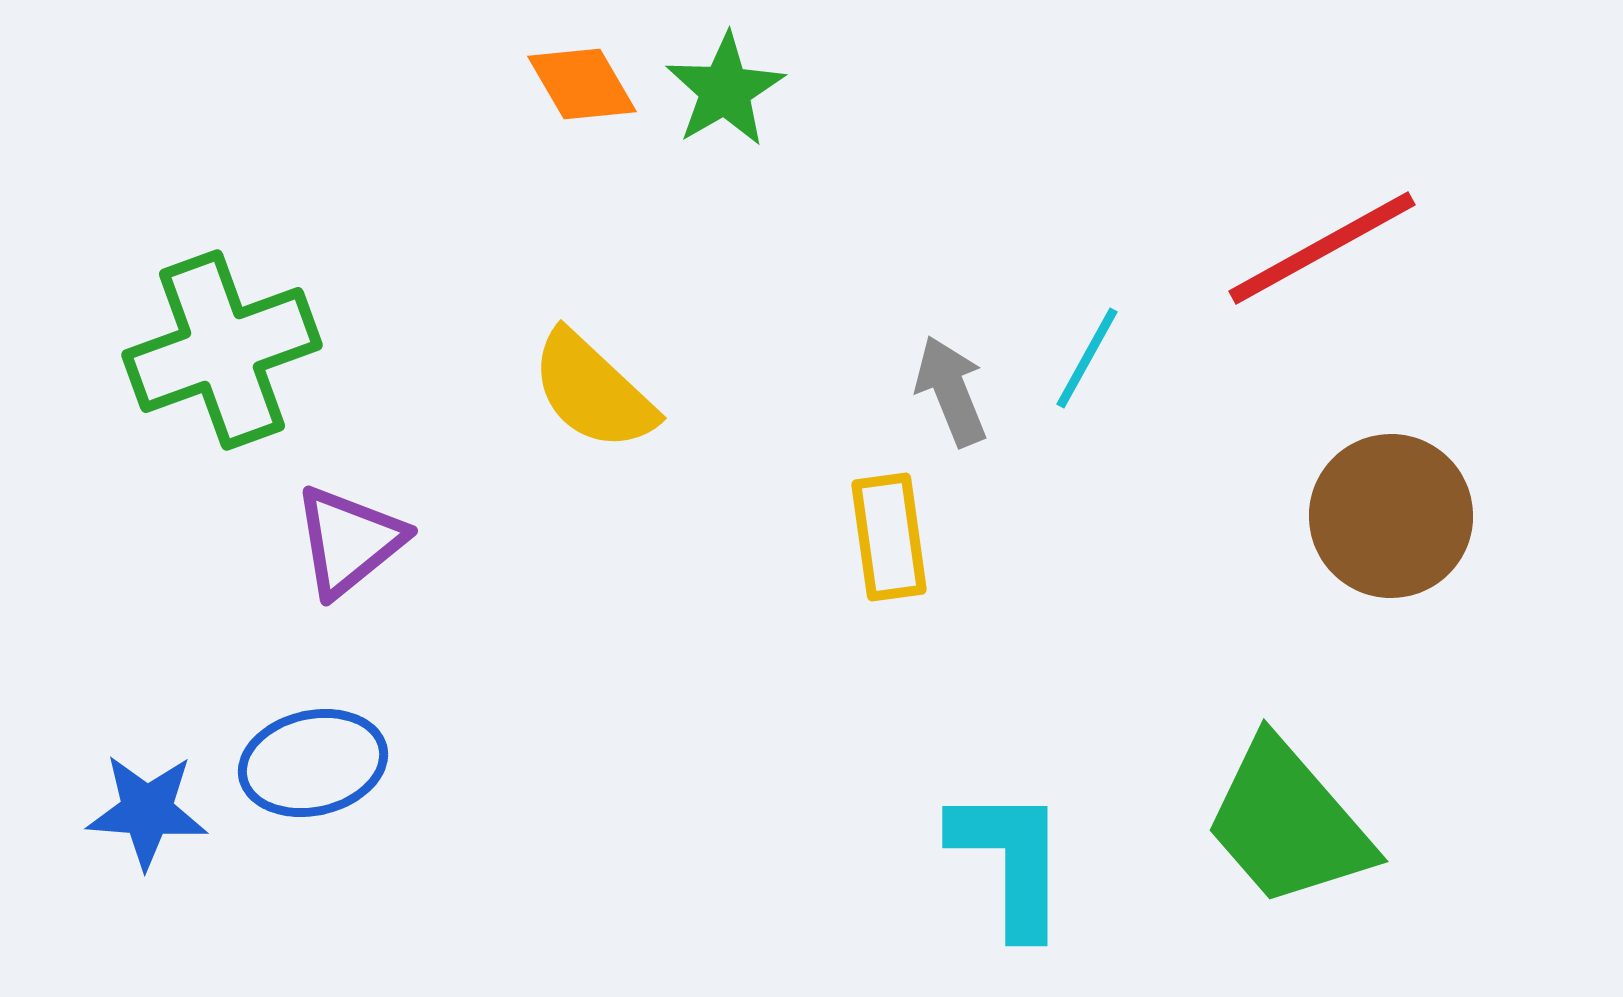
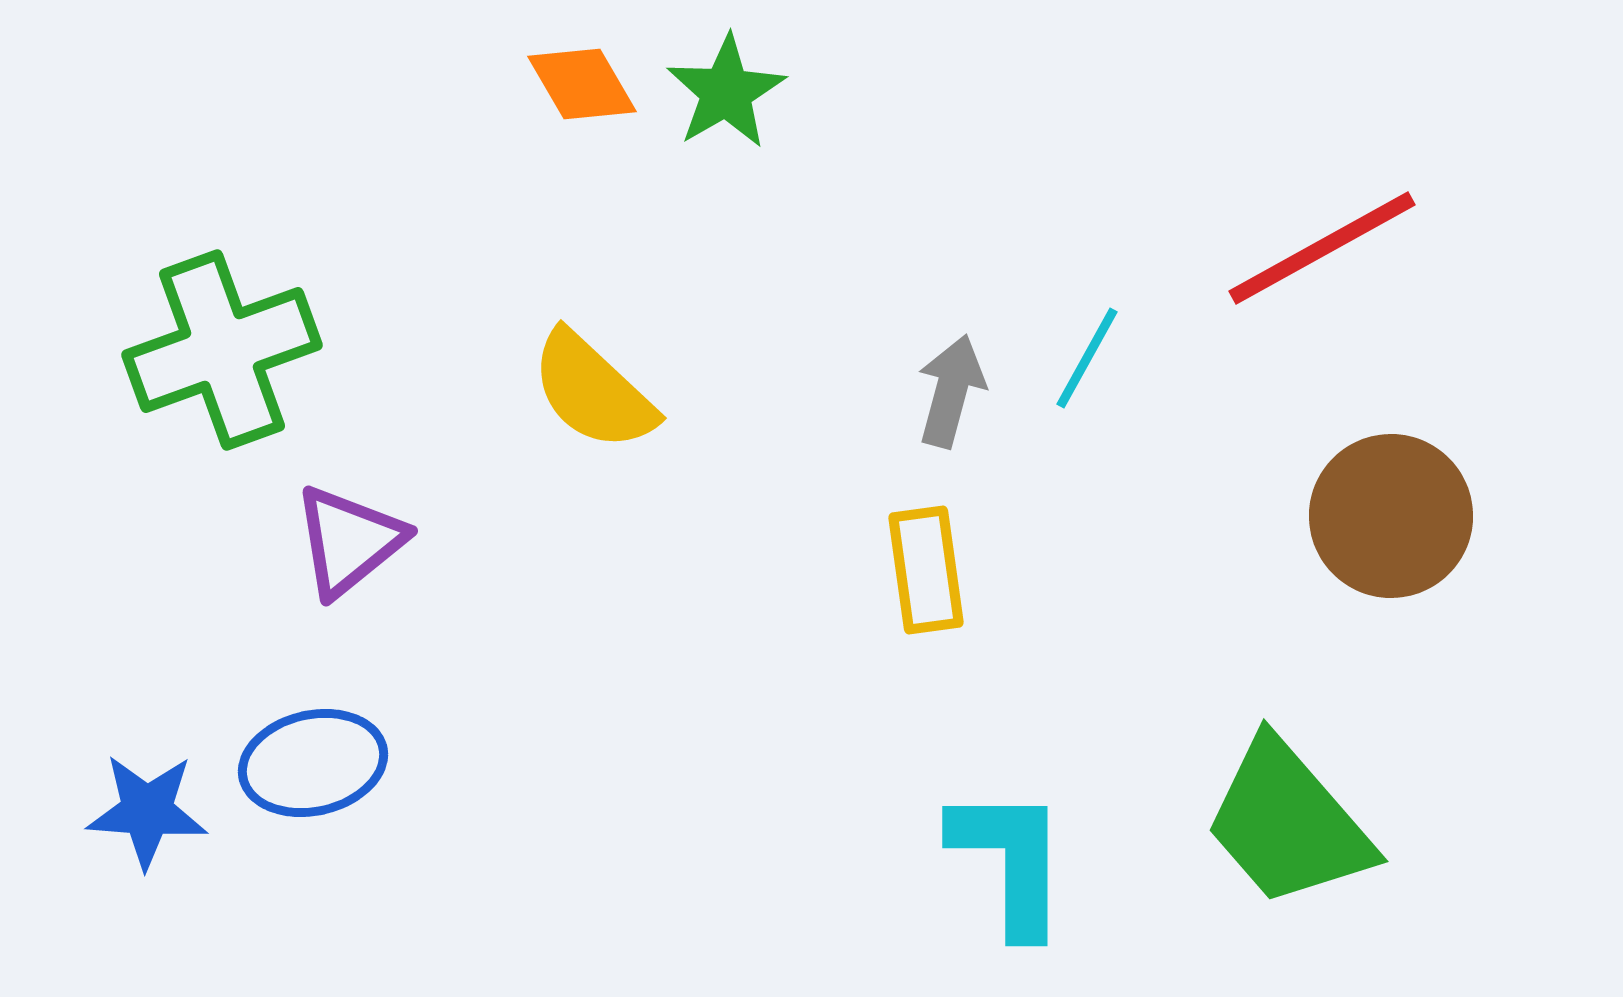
green star: moved 1 px right, 2 px down
gray arrow: rotated 37 degrees clockwise
yellow rectangle: moved 37 px right, 33 px down
